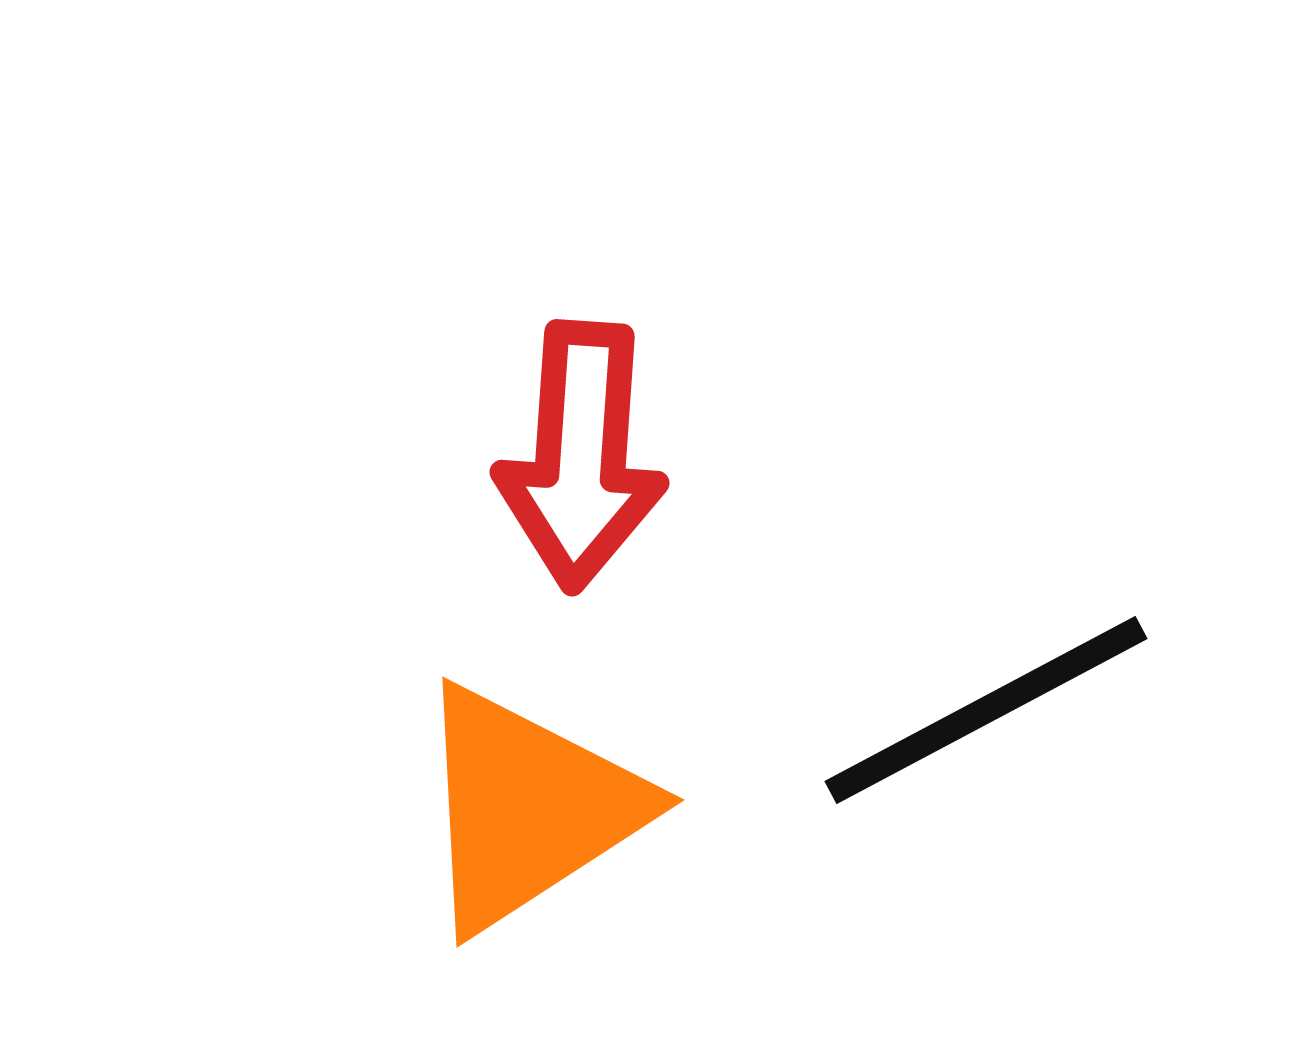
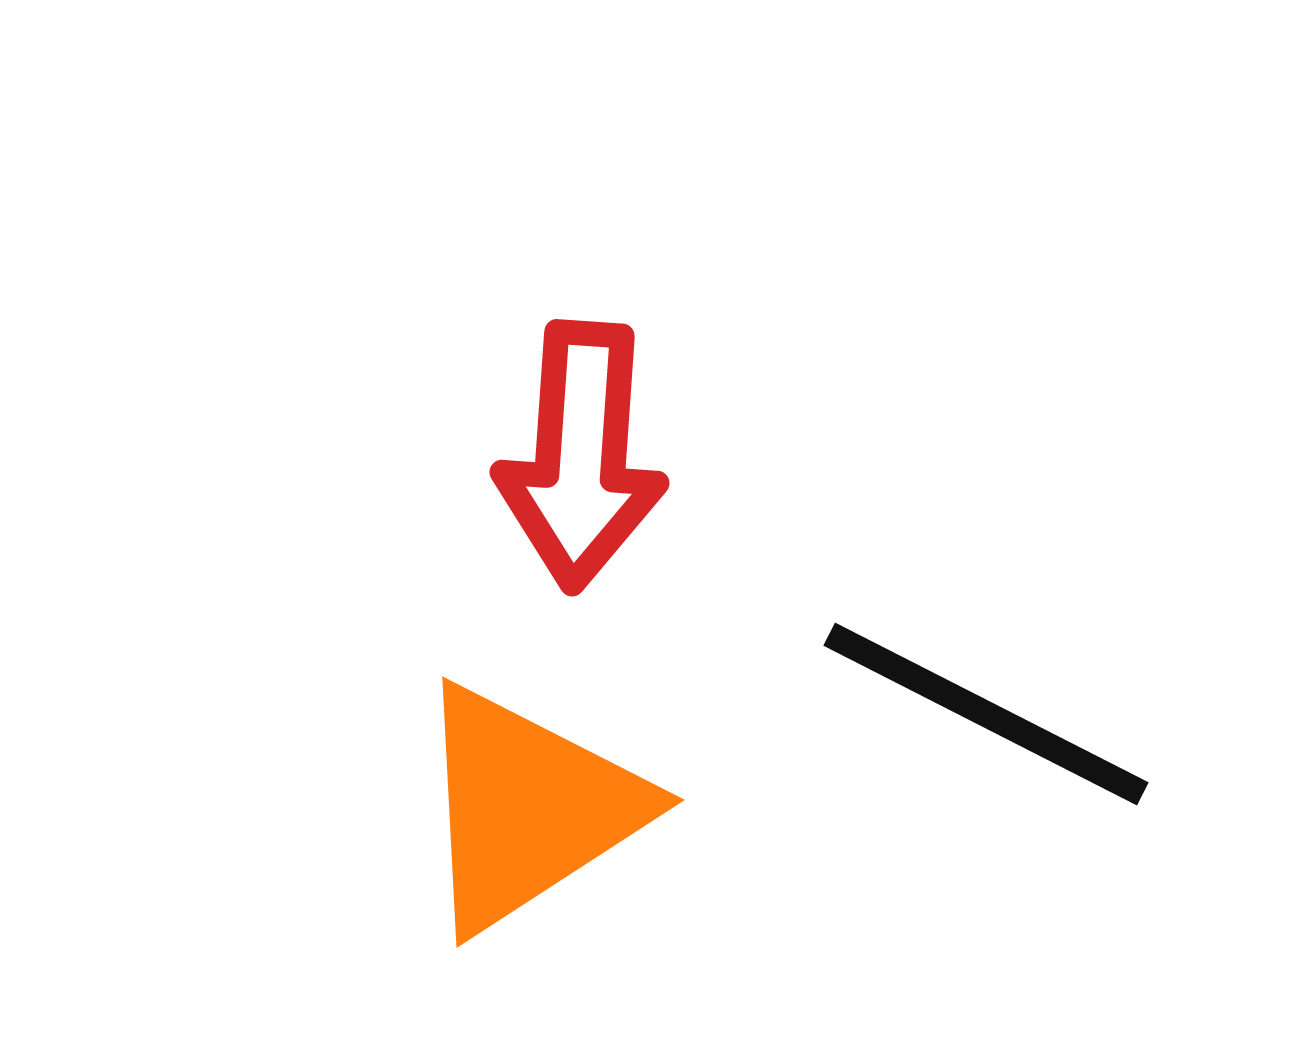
black line: moved 4 px down; rotated 55 degrees clockwise
